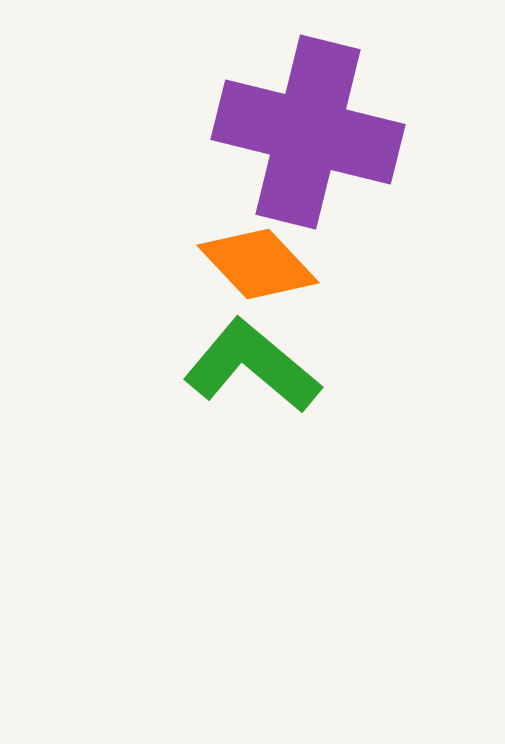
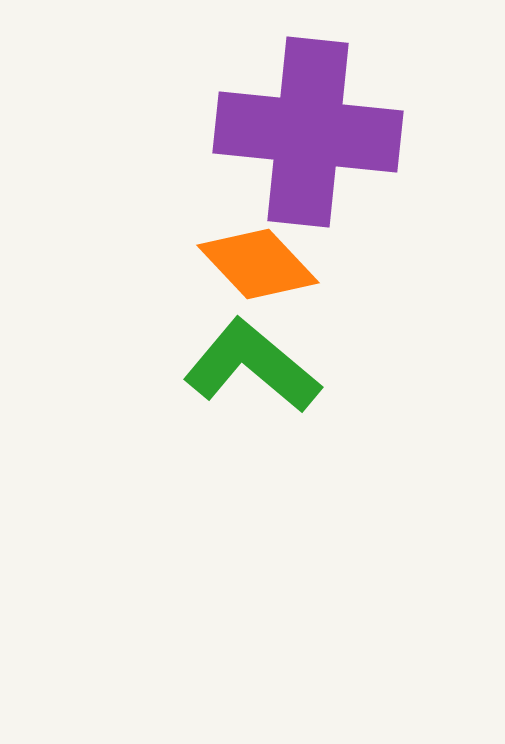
purple cross: rotated 8 degrees counterclockwise
